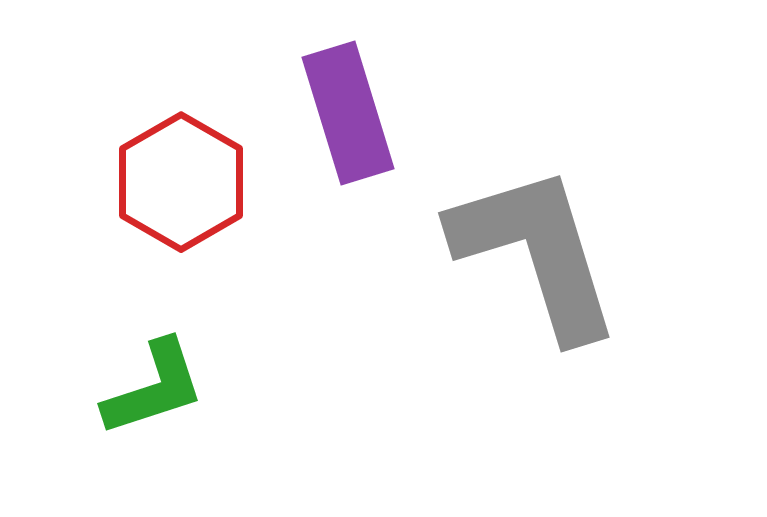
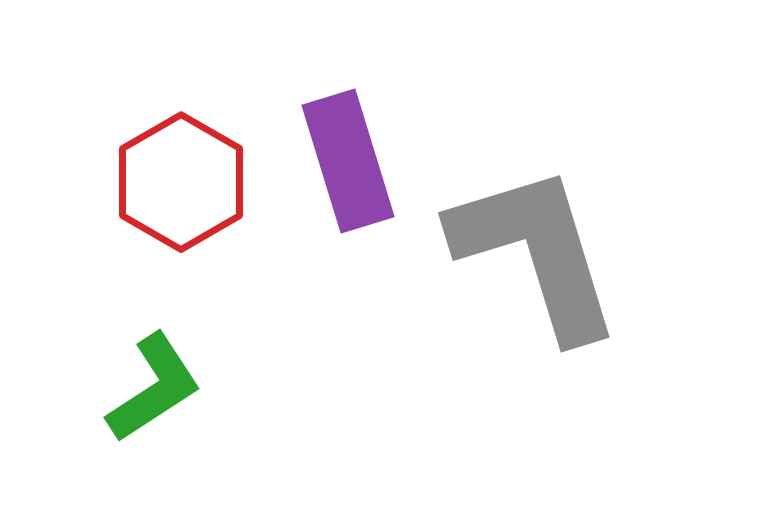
purple rectangle: moved 48 px down
green L-shape: rotated 15 degrees counterclockwise
